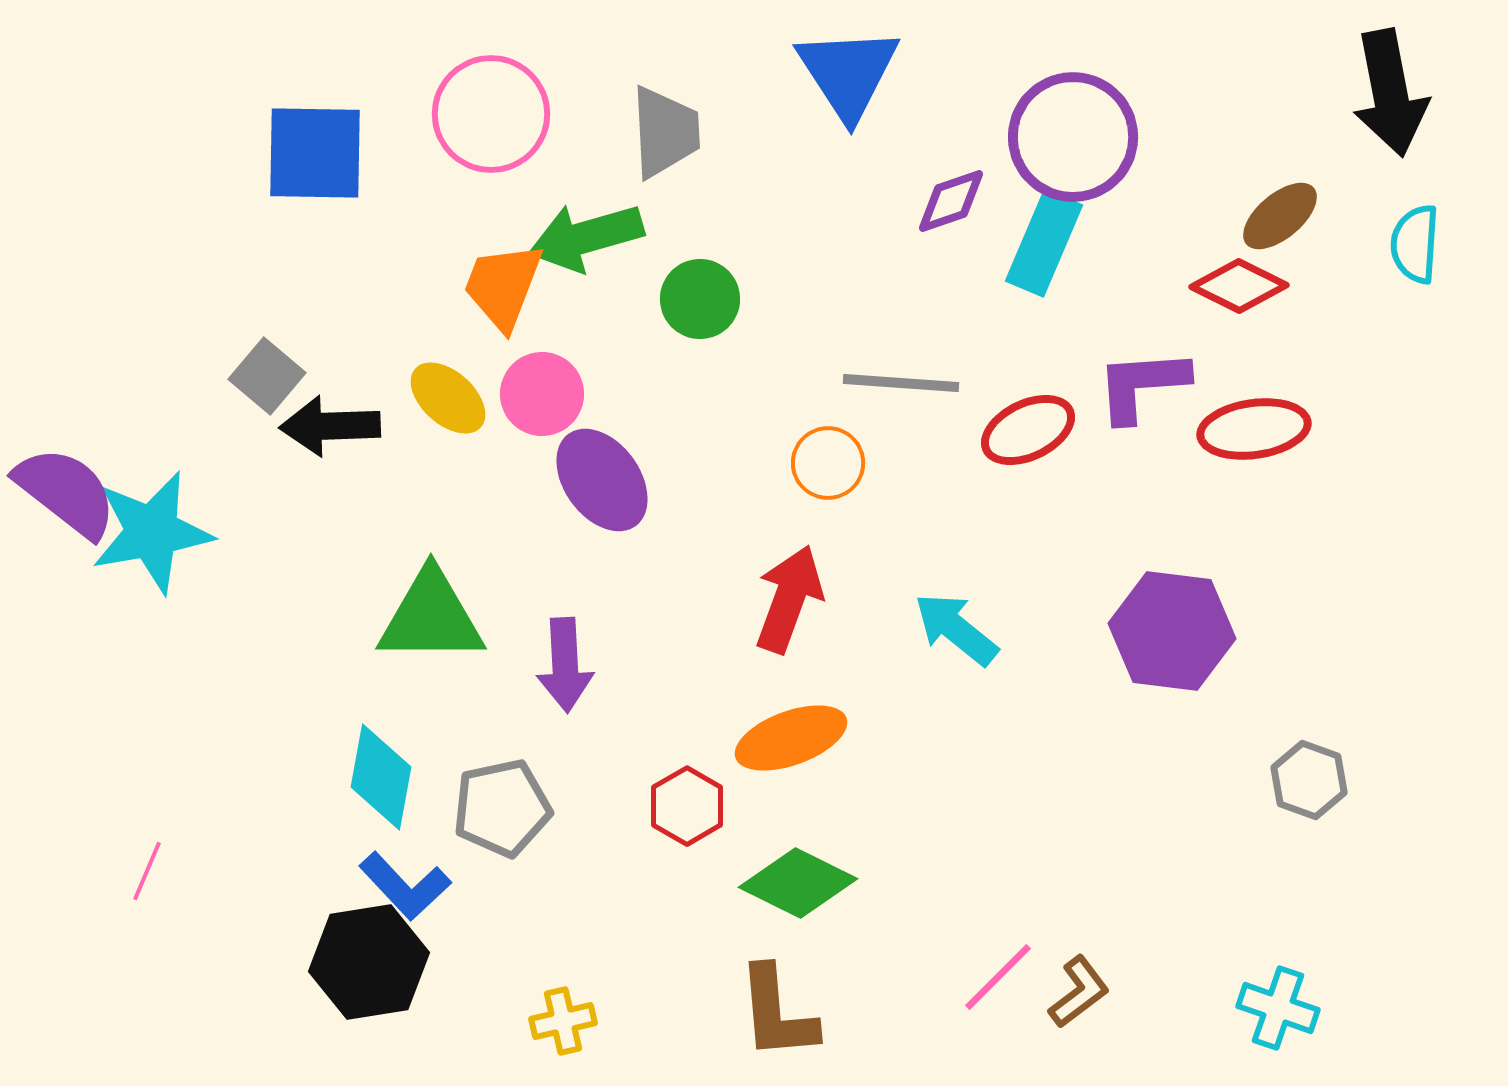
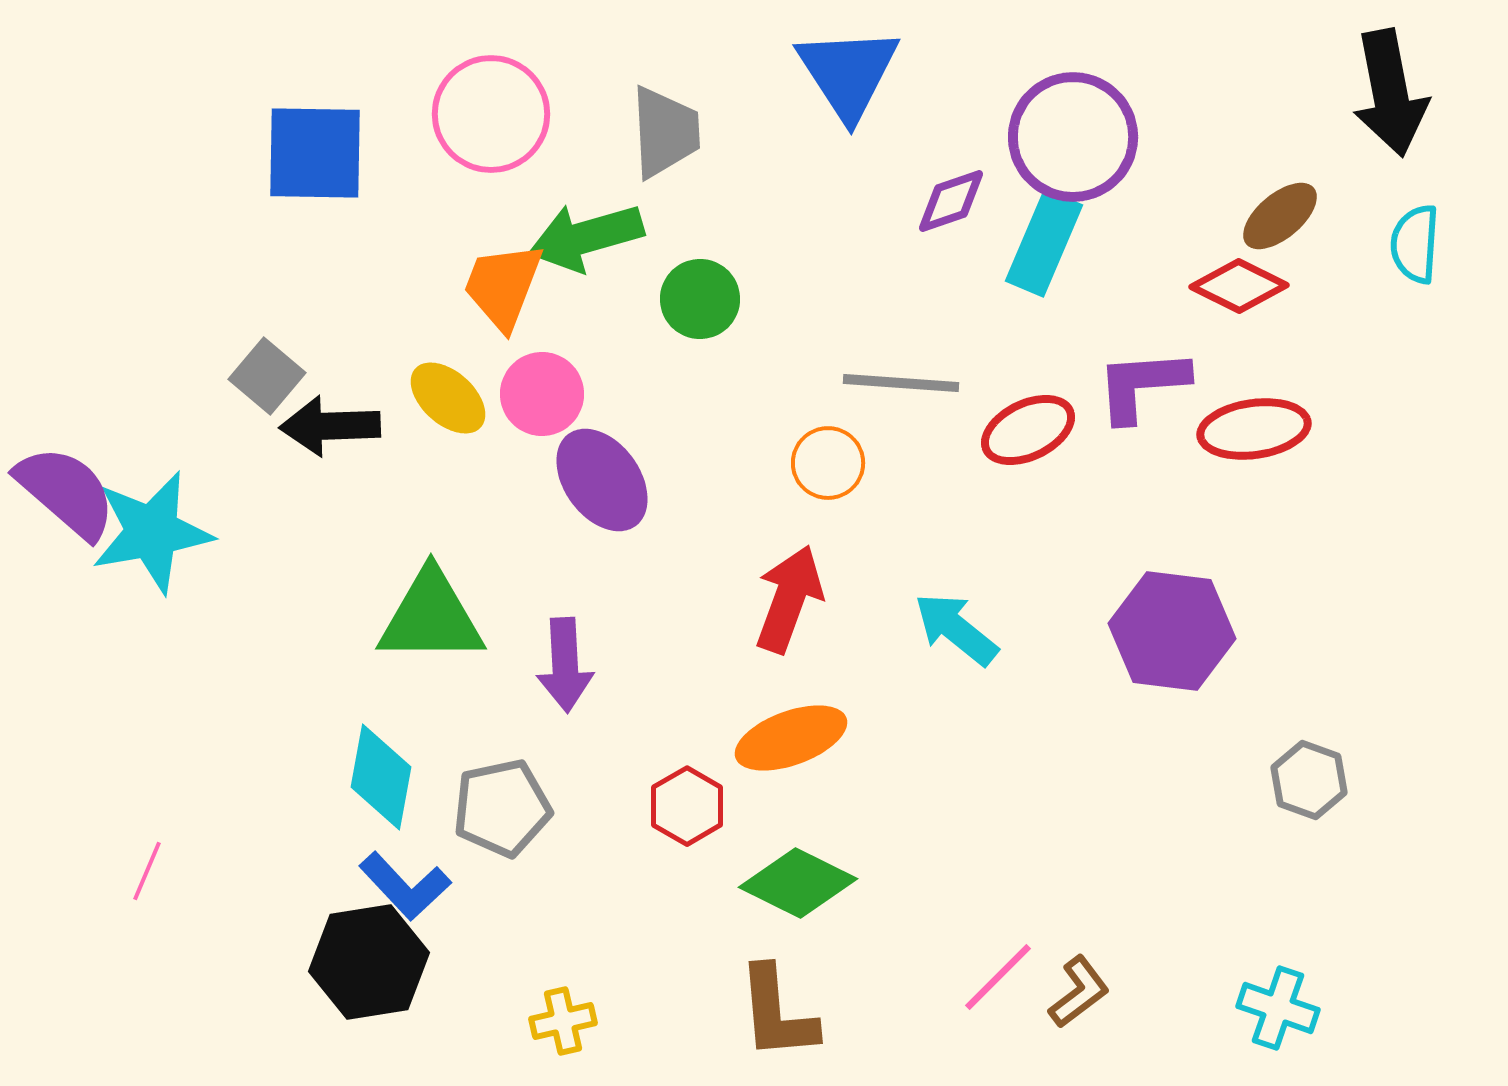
purple semicircle at (66, 492): rotated 3 degrees clockwise
